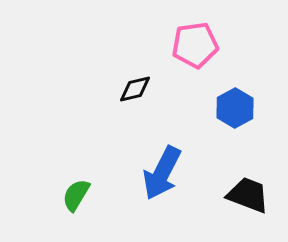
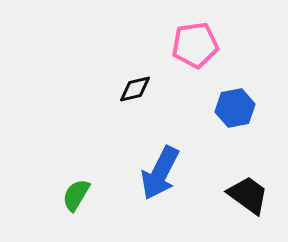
blue hexagon: rotated 18 degrees clockwise
blue arrow: moved 2 px left
black trapezoid: rotated 15 degrees clockwise
